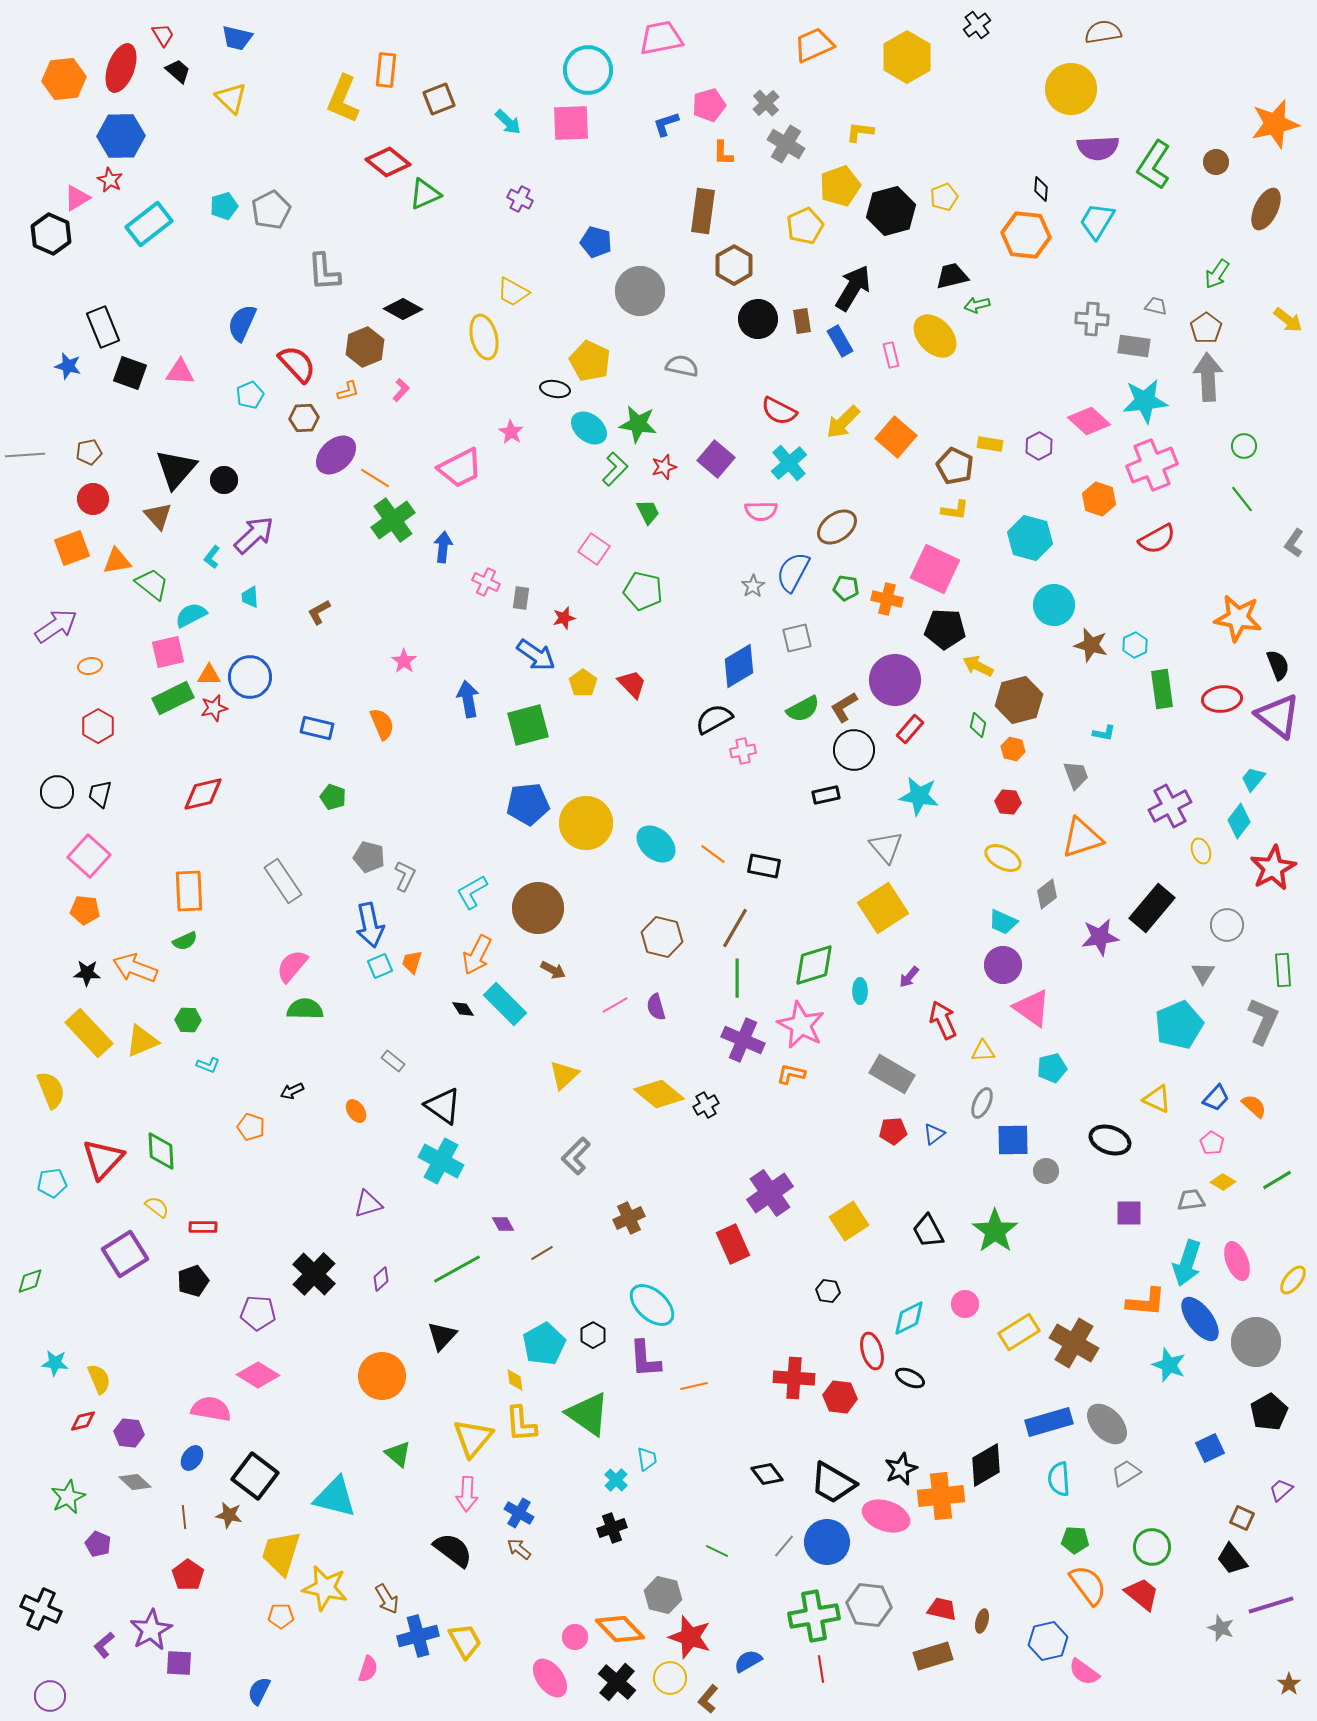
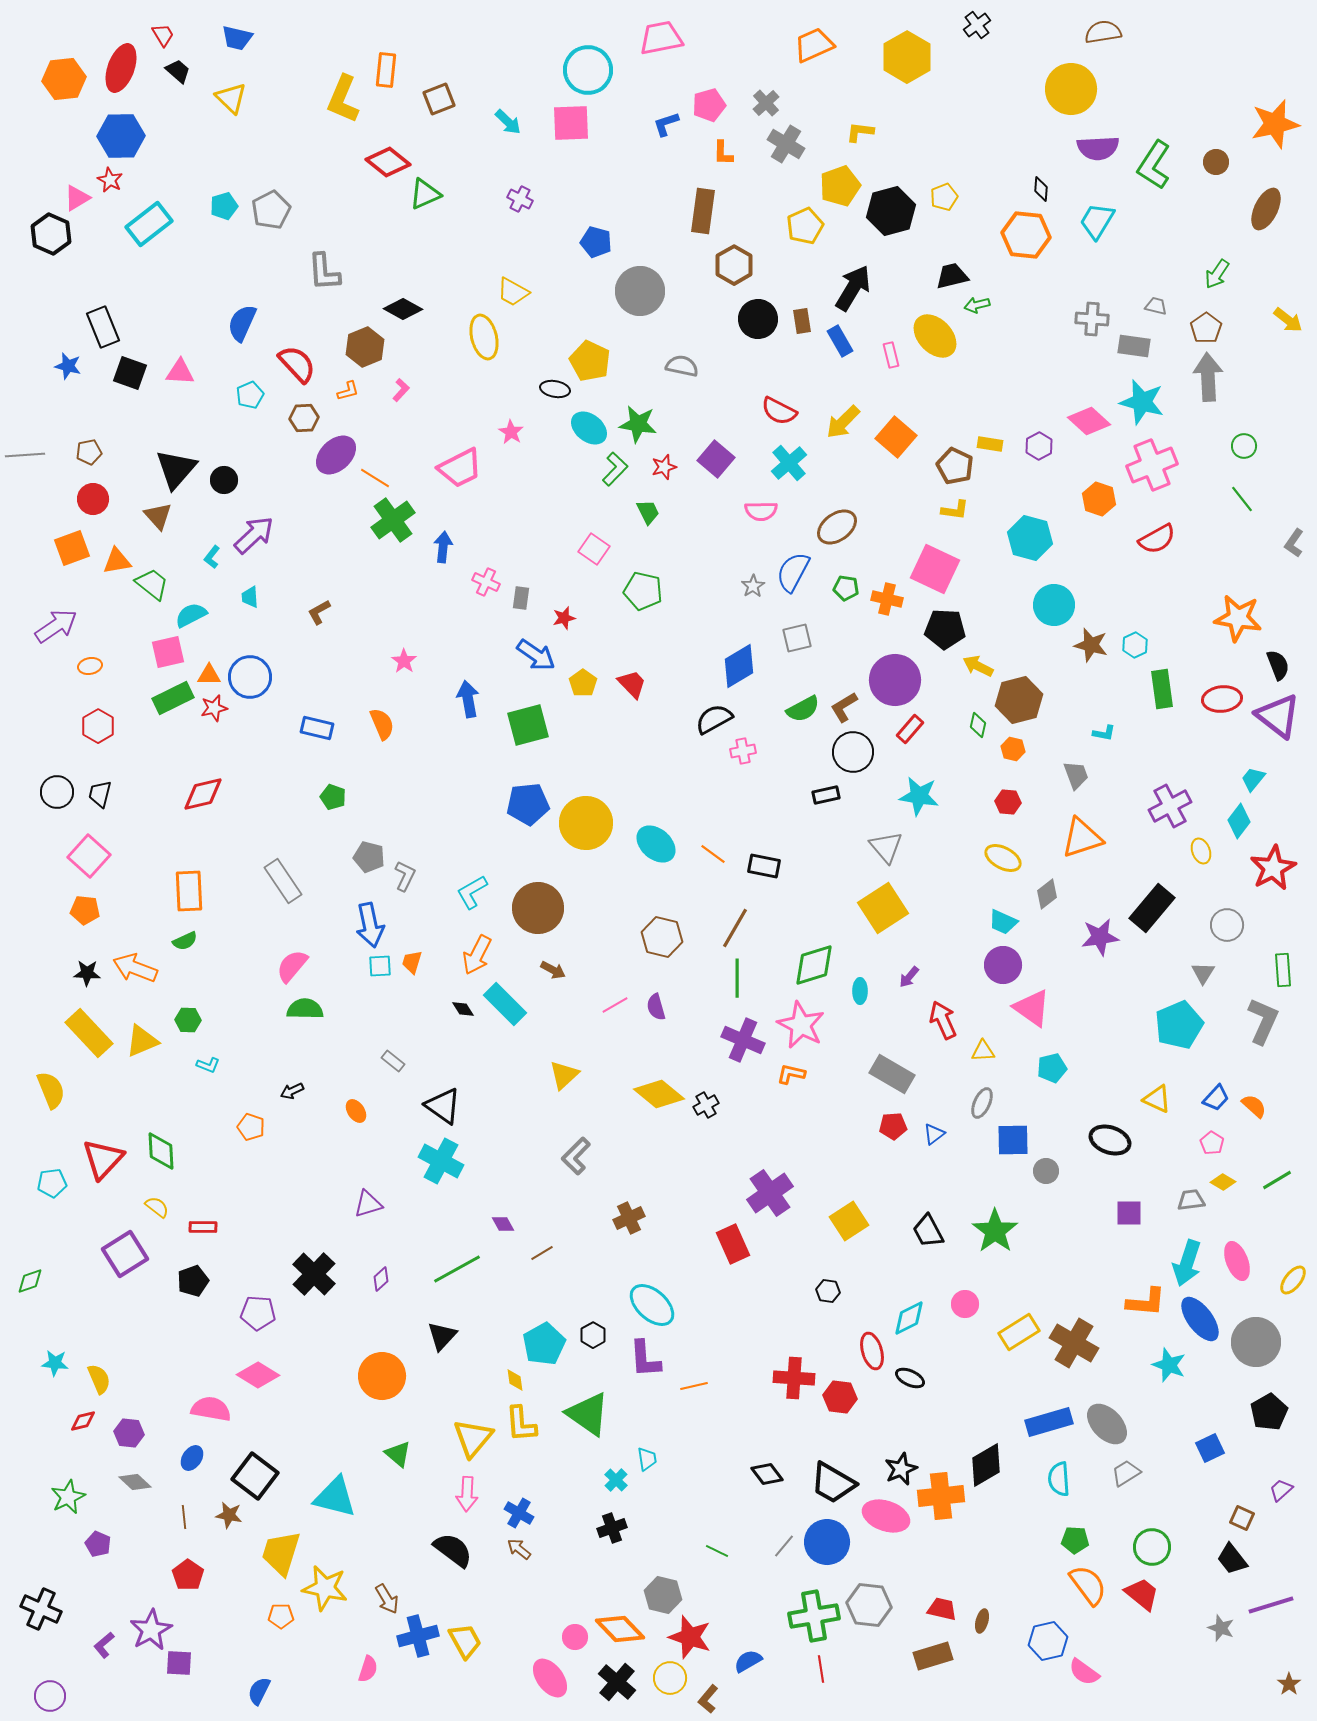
cyan star at (1145, 401): moved 3 px left, 1 px down; rotated 21 degrees clockwise
black circle at (854, 750): moved 1 px left, 2 px down
cyan square at (380, 966): rotated 20 degrees clockwise
red pentagon at (893, 1131): moved 5 px up
